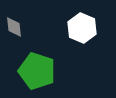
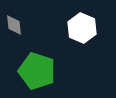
gray diamond: moved 2 px up
